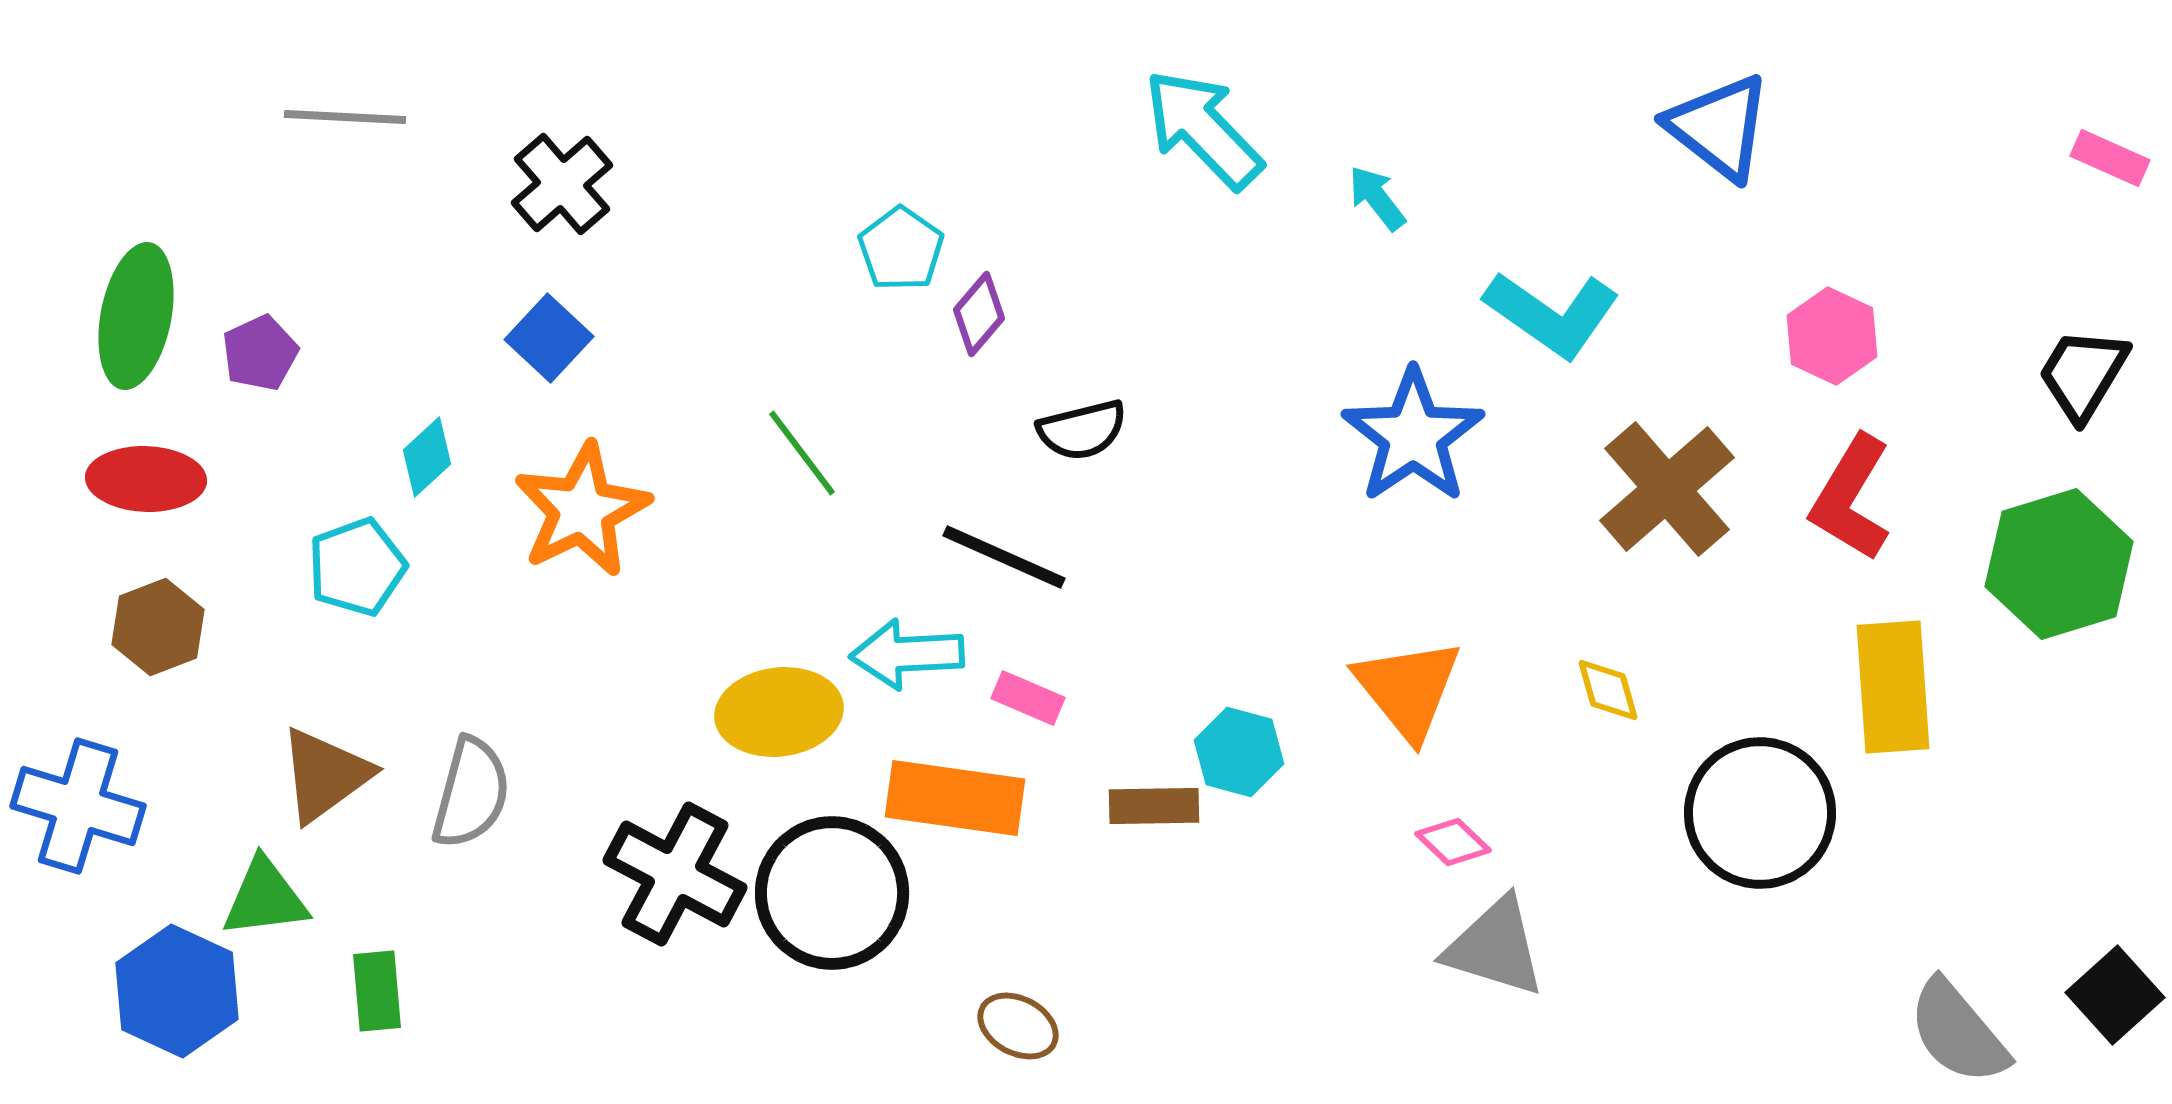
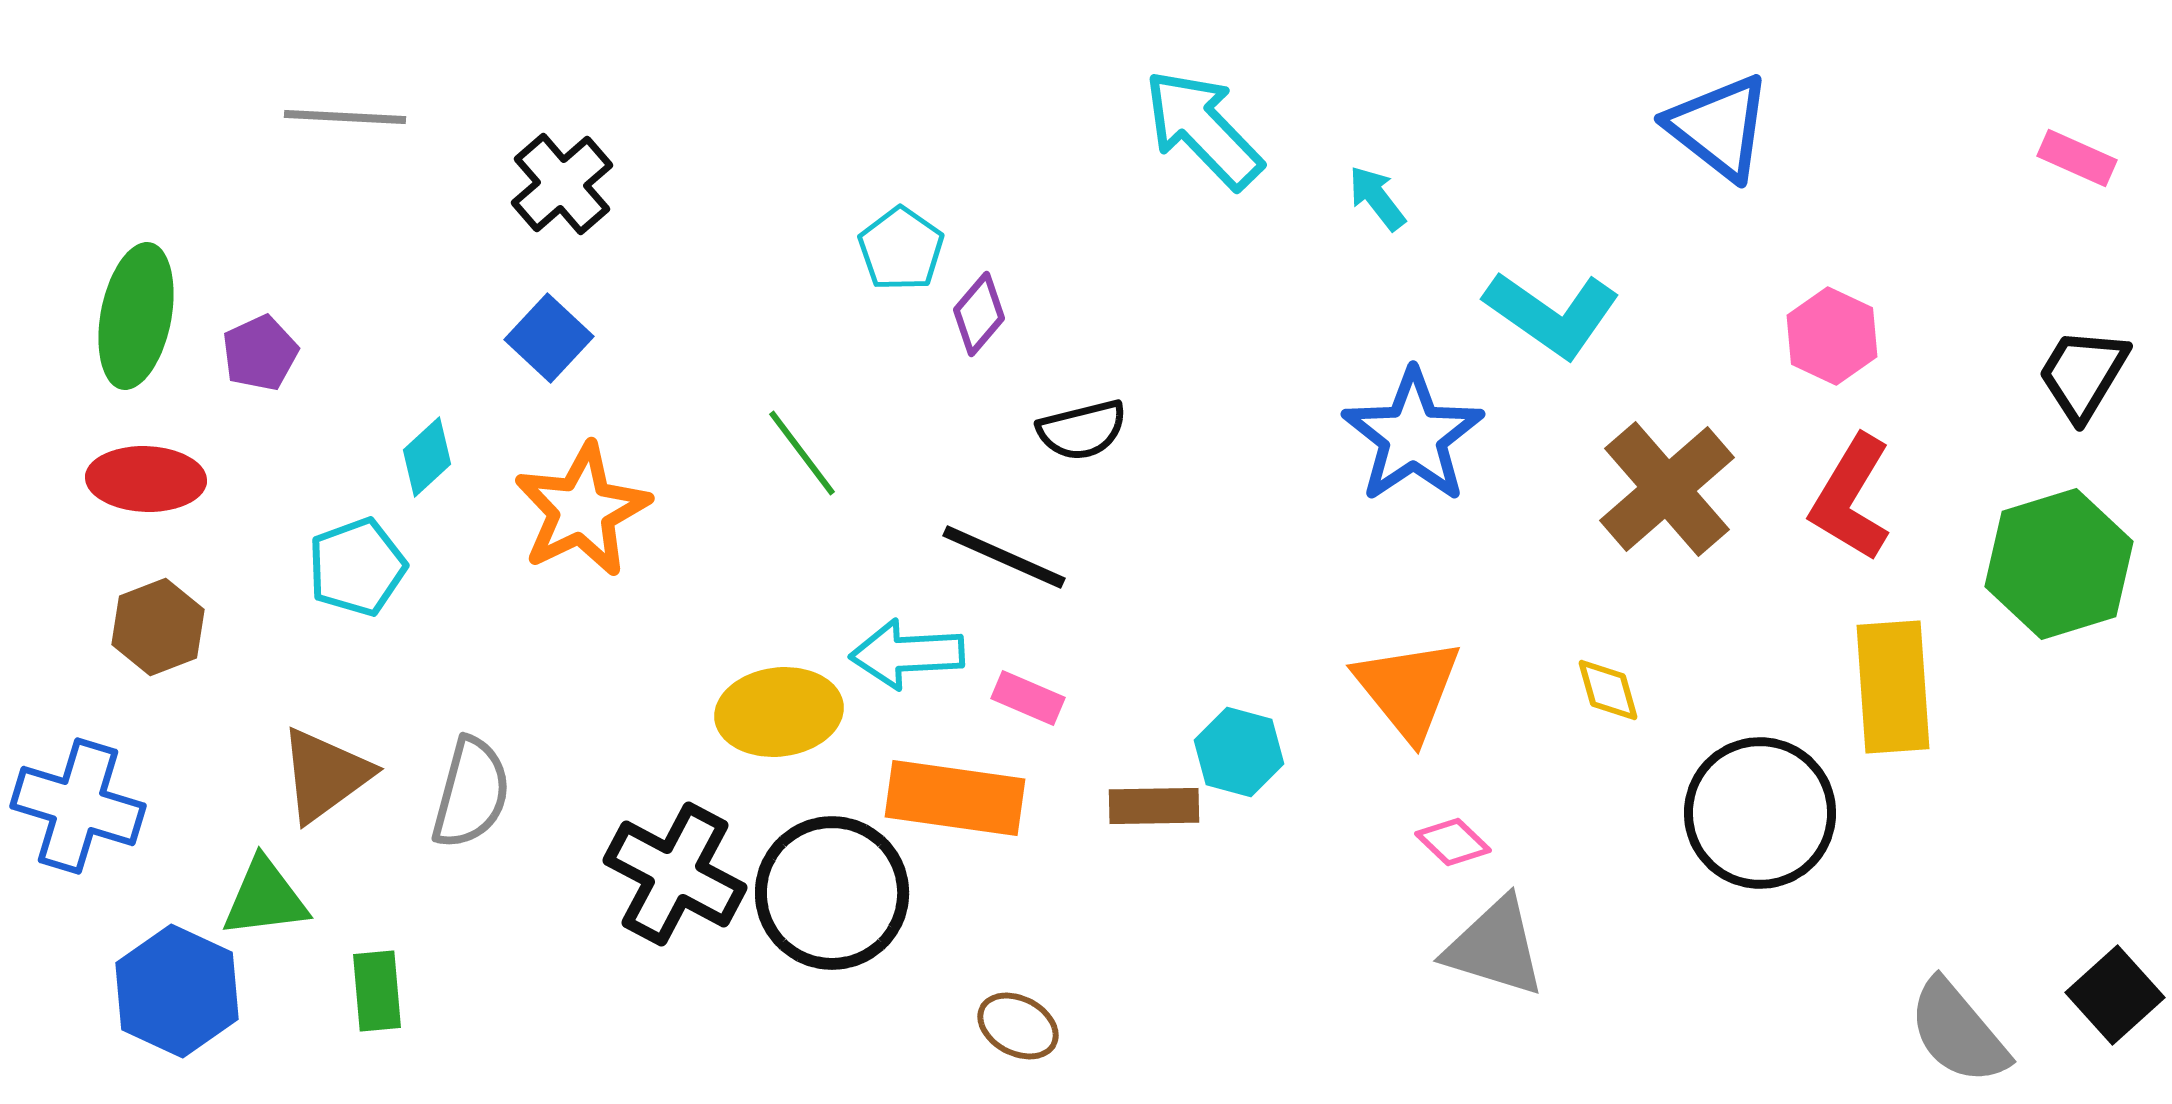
pink rectangle at (2110, 158): moved 33 px left
